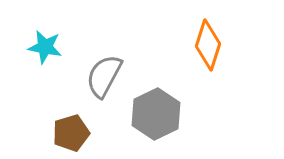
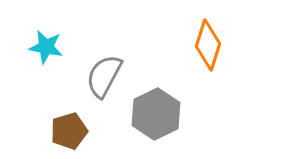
cyan star: moved 1 px right
brown pentagon: moved 2 px left, 2 px up
